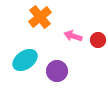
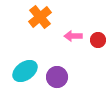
pink arrow: rotated 18 degrees counterclockwise
cyan ellipse: moved 11 px down
purple circle: moved 6 px down
